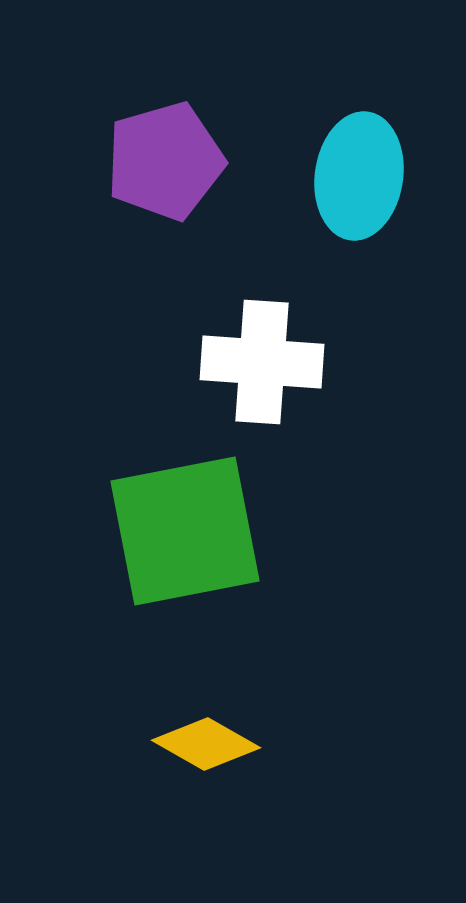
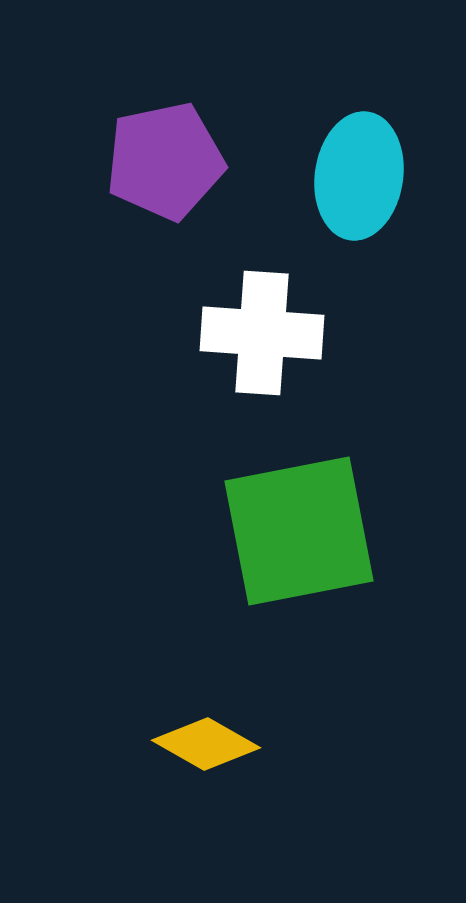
purple pentagon: rotated 4 degrees clockwise
white cross: moved 29 px up
green square: moved 114 px right
